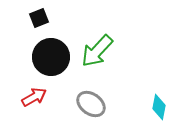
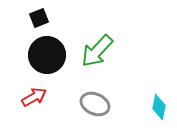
black circle: moved 4 px left, 2 px up
gray ellipse: moved 4 px right; rotated 12 degrees counterclockwise
